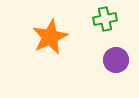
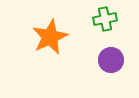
purple circle: moved 5 px left
